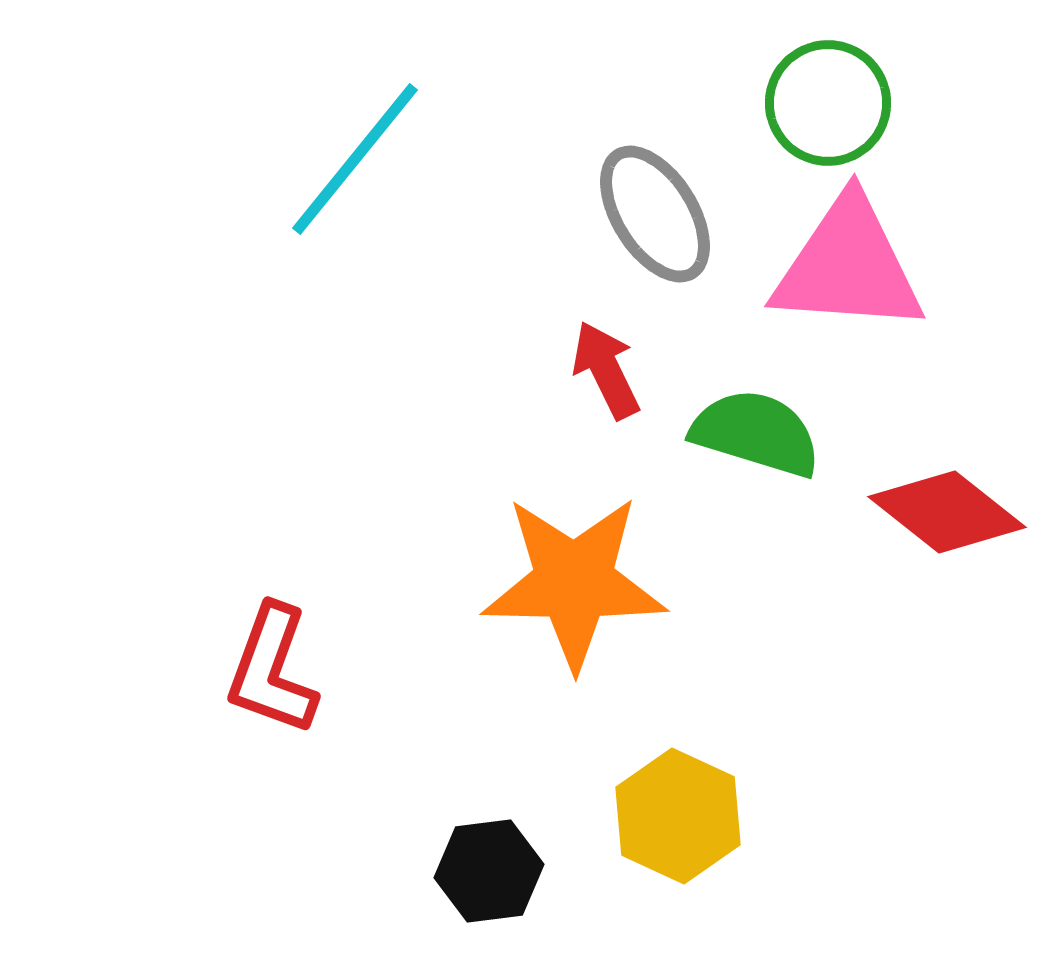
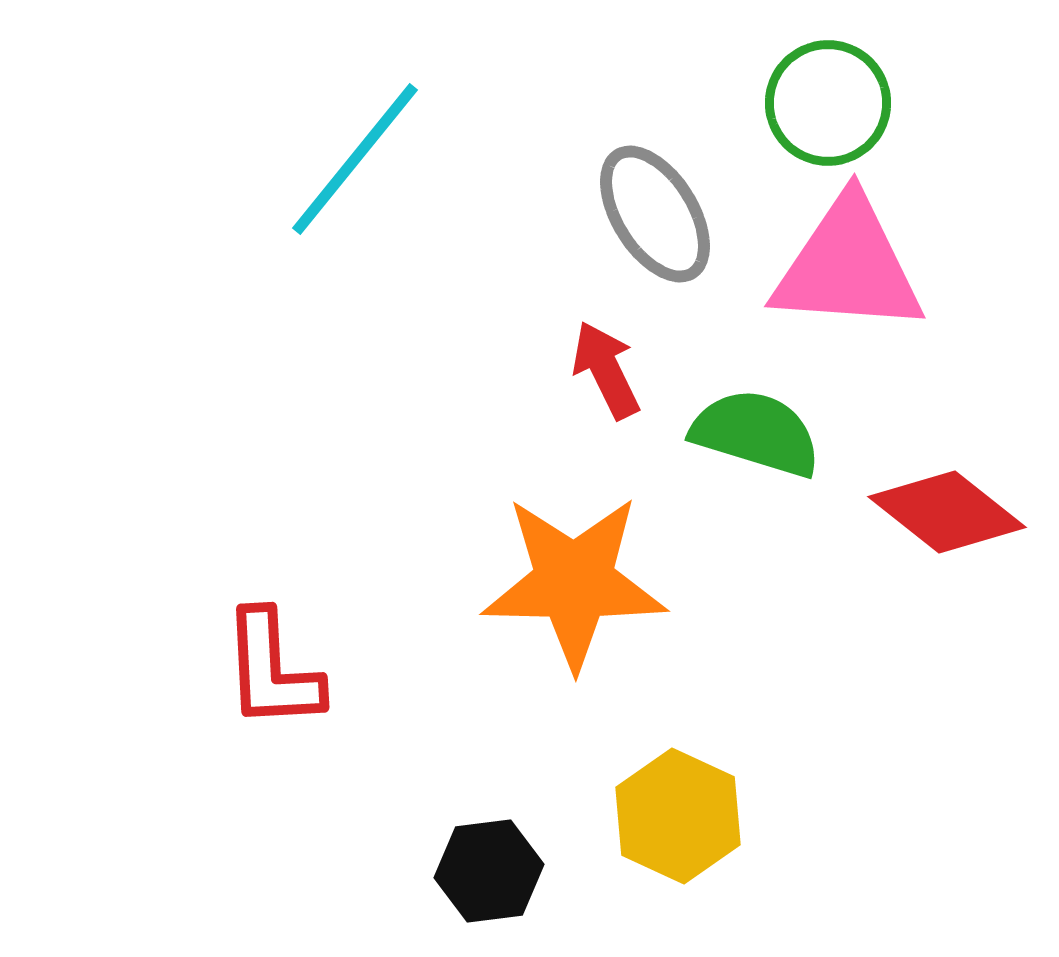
red L-shape: rotated 23 degrees counterclockwise
